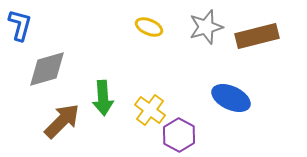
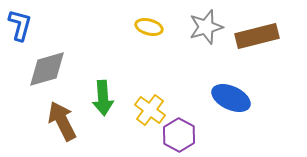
yellow ellipse: rotated 8 degrees counterclockwise
brown arrow: rotated 72 degrees counterclockwise
